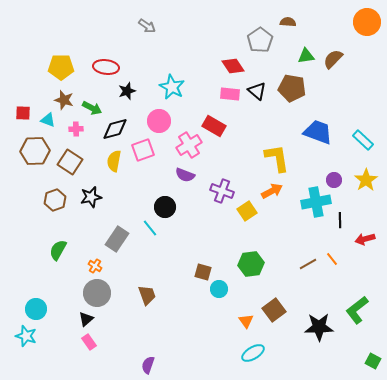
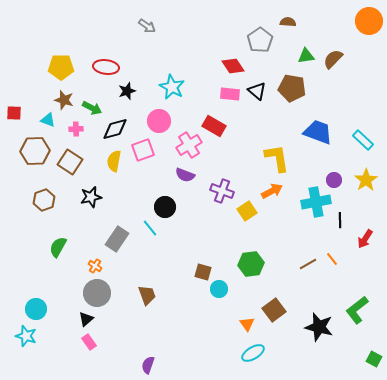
orange circle at (367, 22): moved 2 px right, 1 px up
red square at (23, 113): moved 9 px left
brown hexagon at (55, 200): moved 11 px left
red arrow at (365, 239): rotated 42 degrees counterclockwise
green semicircle at (58, 250): moved 3 px up
orange triangle at (246, 321): moved 1 px right, 3 px down
black star at (319, 327): rotated 16 degrees clockwise
green square at (373, 361): moved 1 px right, 2 px up
